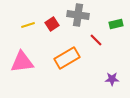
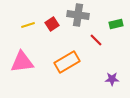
orange rectangle: moved 4 px down
